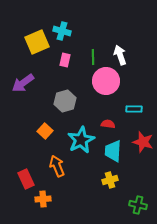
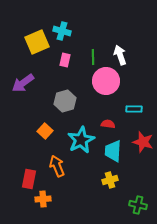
red rectangle: moved 3 px right; rotated 36 degrees clockwise
